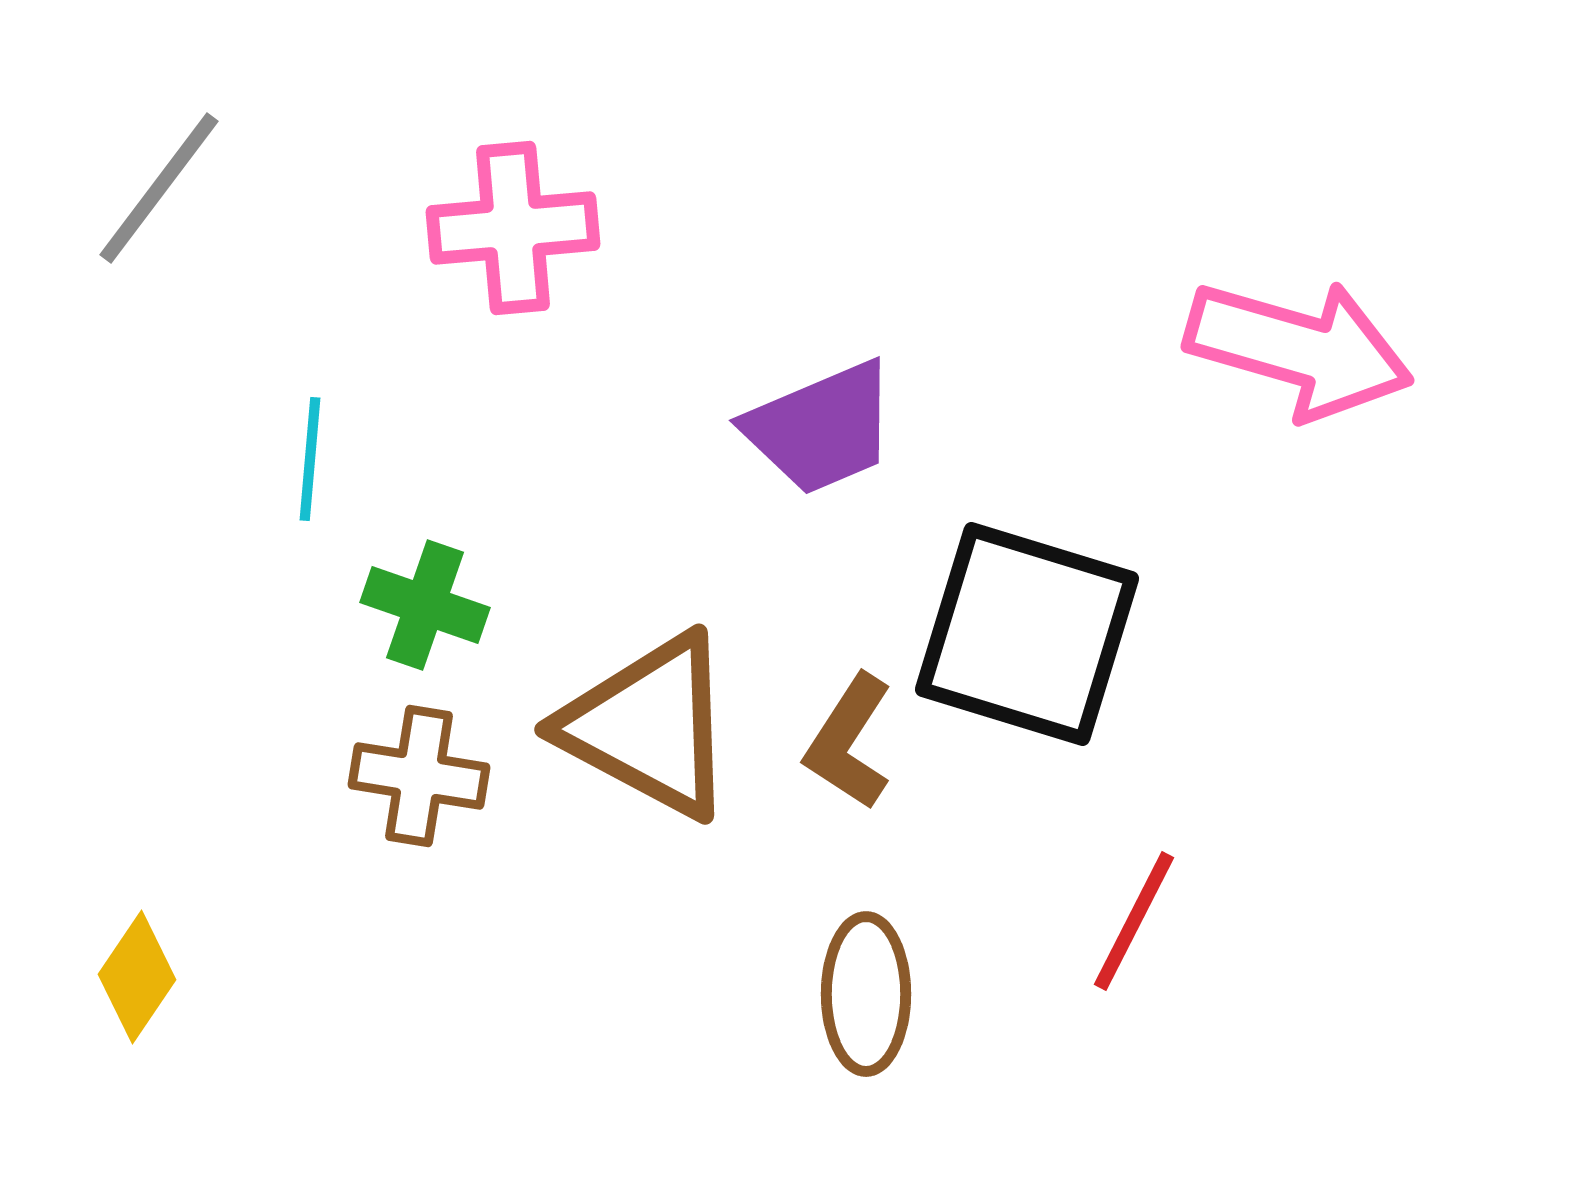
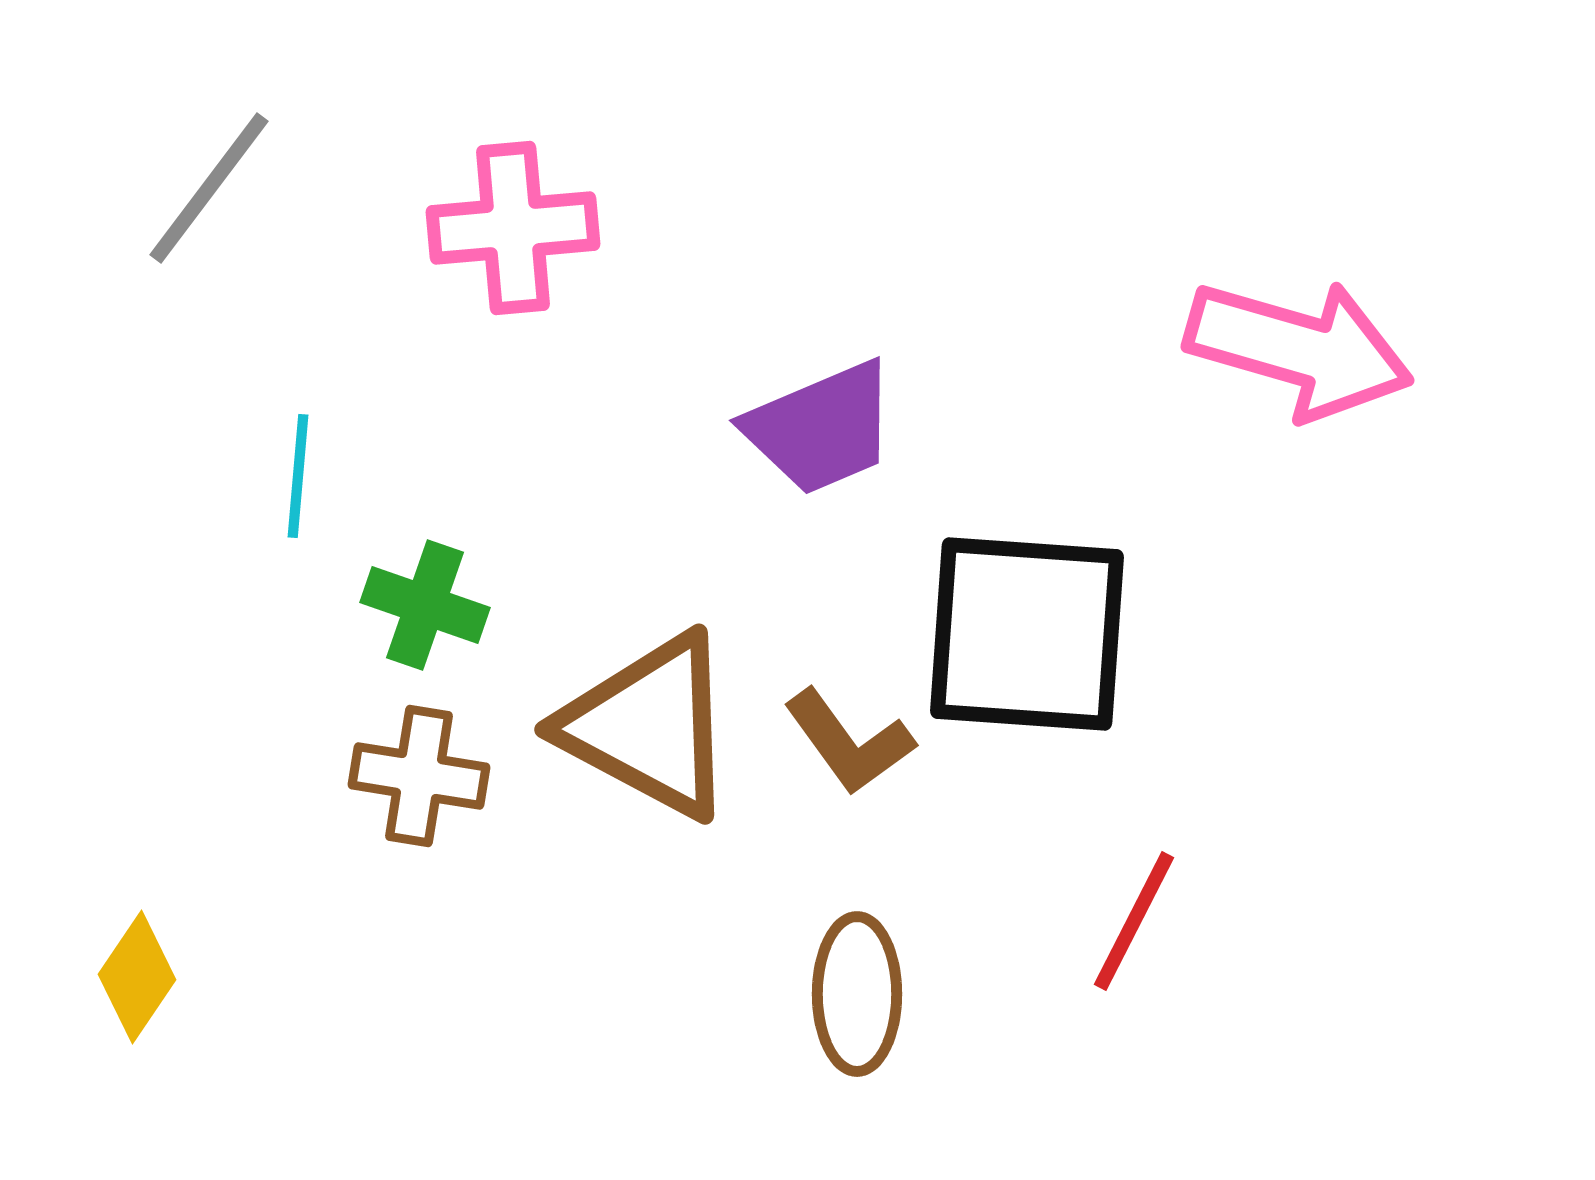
gray line: moved 50 px right
cyan line: moved 12 px left, 17 px down
black square: rotated 13 degrees counterclockwise
brown L-shape: rotated 69 degrees counterclockwise
brown ellipse: moved 9 px left
